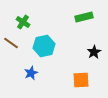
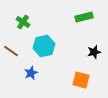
brown line: moved 8 px down
black star: rotated 16 degrees clockwise
orange square: rotated 18 degrees clockwise
